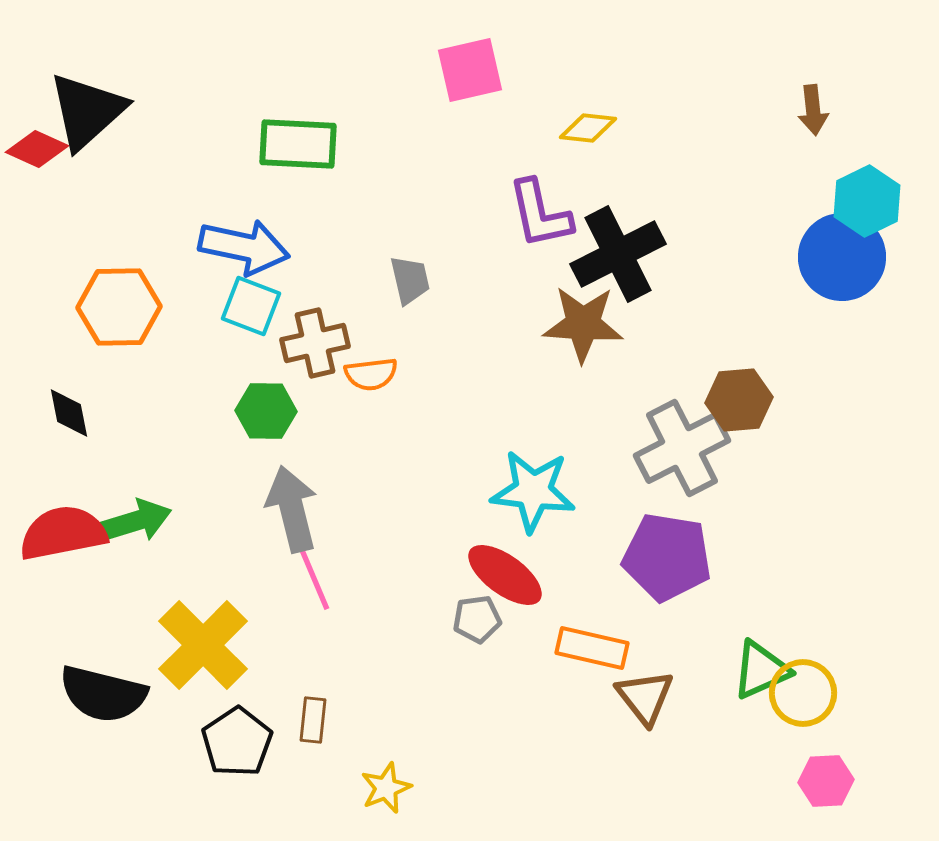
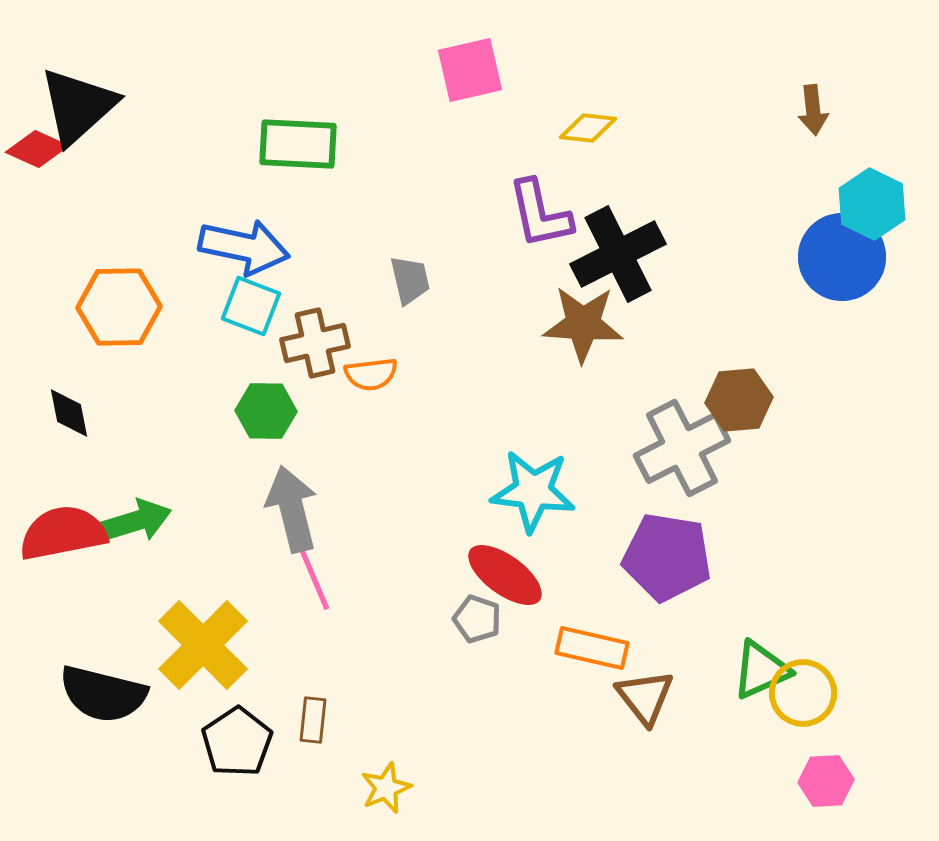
black triangle: moved 9 px left, 5 px up
cyan hexagon: moved 5 px right, 3 px down; rotated 8 degrees counterclockwise
gray pentagon: rotated 27 degrees clockwise
